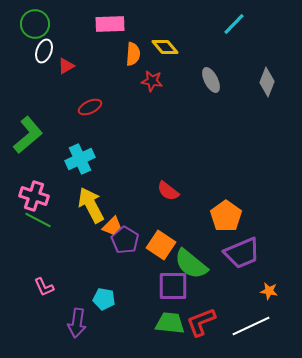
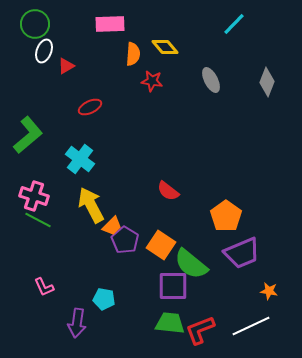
cyan cross: rotated 28 degrees counterclockwise
red L-shape: moved 1 px left, 8 px down
